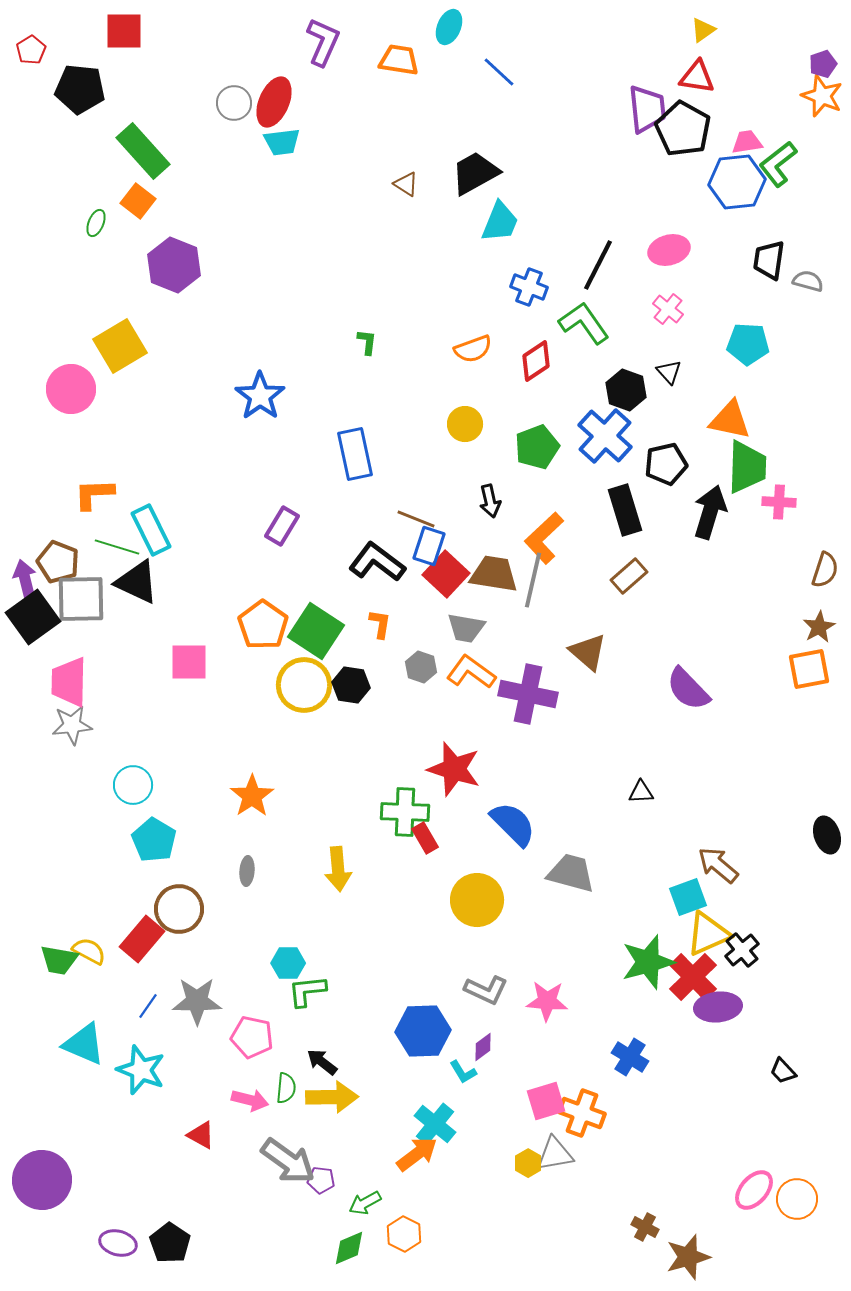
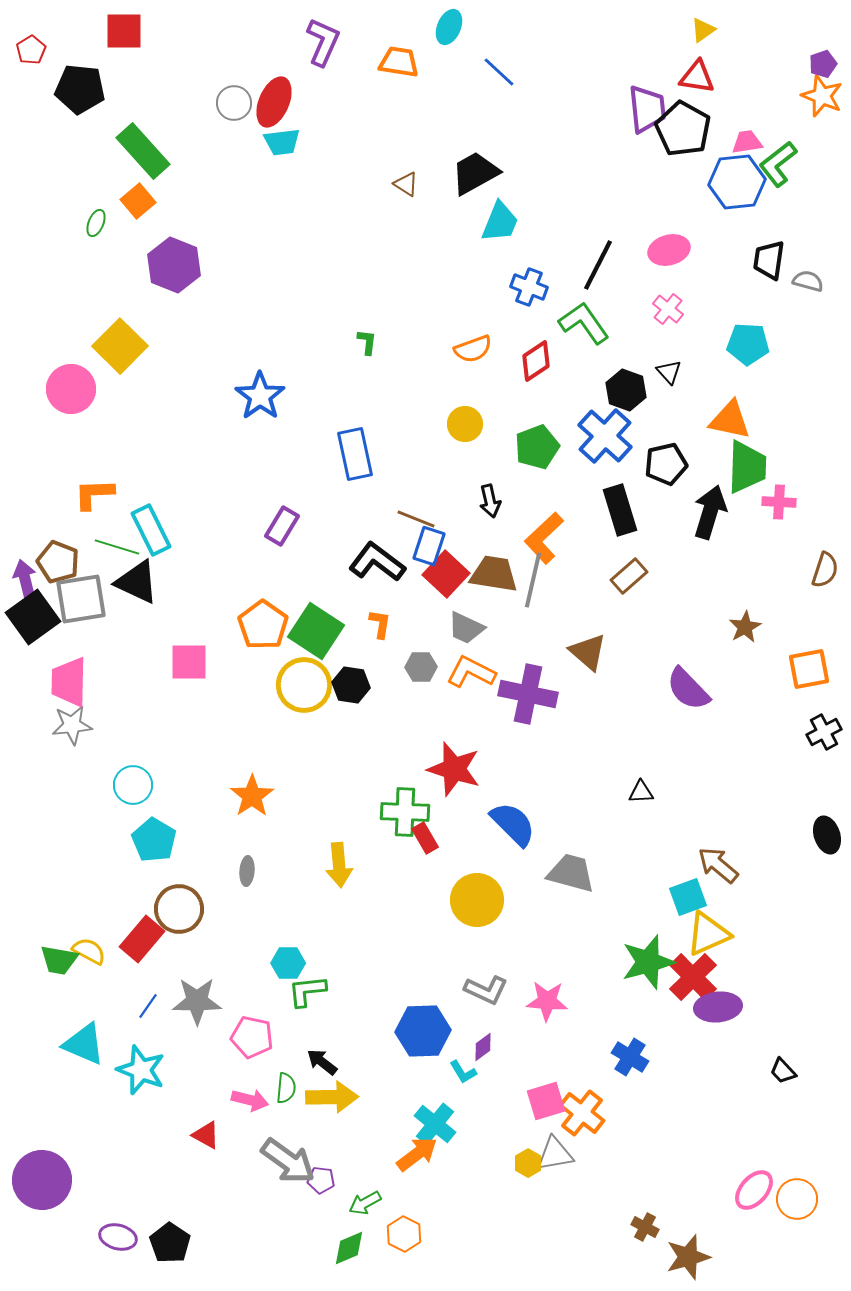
orange trapezoid at (399, 60): moved 2 px down
orange square at (138, 201): rotated 12 degrees clockwise
yellow square at (120, 346): rotated 14 degrees counterclockwise
black rectangle at (625, 510): moved 5 px left
gray square at (81, 599): rotated 8 degrees counterclockwise
brown star at (819, 627): moved 74 px left
gray trapezoid at (466, 628): rotated 15 degrees clockwise
gray hexagon at (421, 667): rotated 20 degrees counterclockwise
orange L-shape at (471, 672): rotated 9 degrees counterclockwise
yellow arrow at (338, 869): moved 1 px right, 4 px up
black cross at (742, 950): moved 82 px right, 218 px up; rotated 12 degrees clockwise
orange cross at (582, 1113): rotated 18 degrees clockwise
red triangle at (201, 1135): moved 5 px right
purple ellipse at (118, 1243): moved 6 px up
